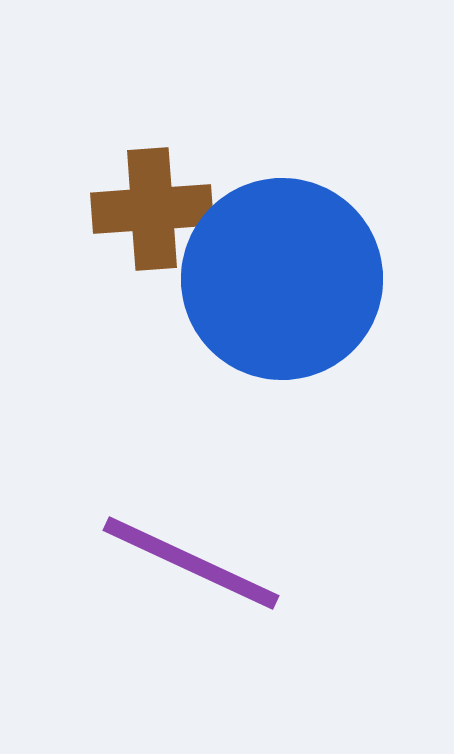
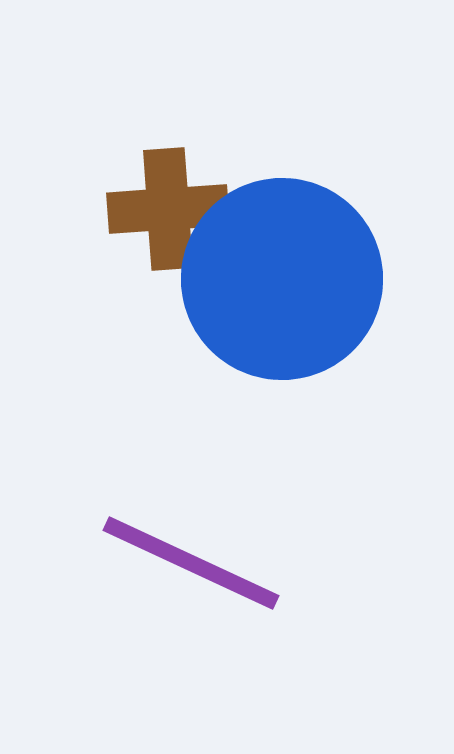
brown cross: moved 16 px right
